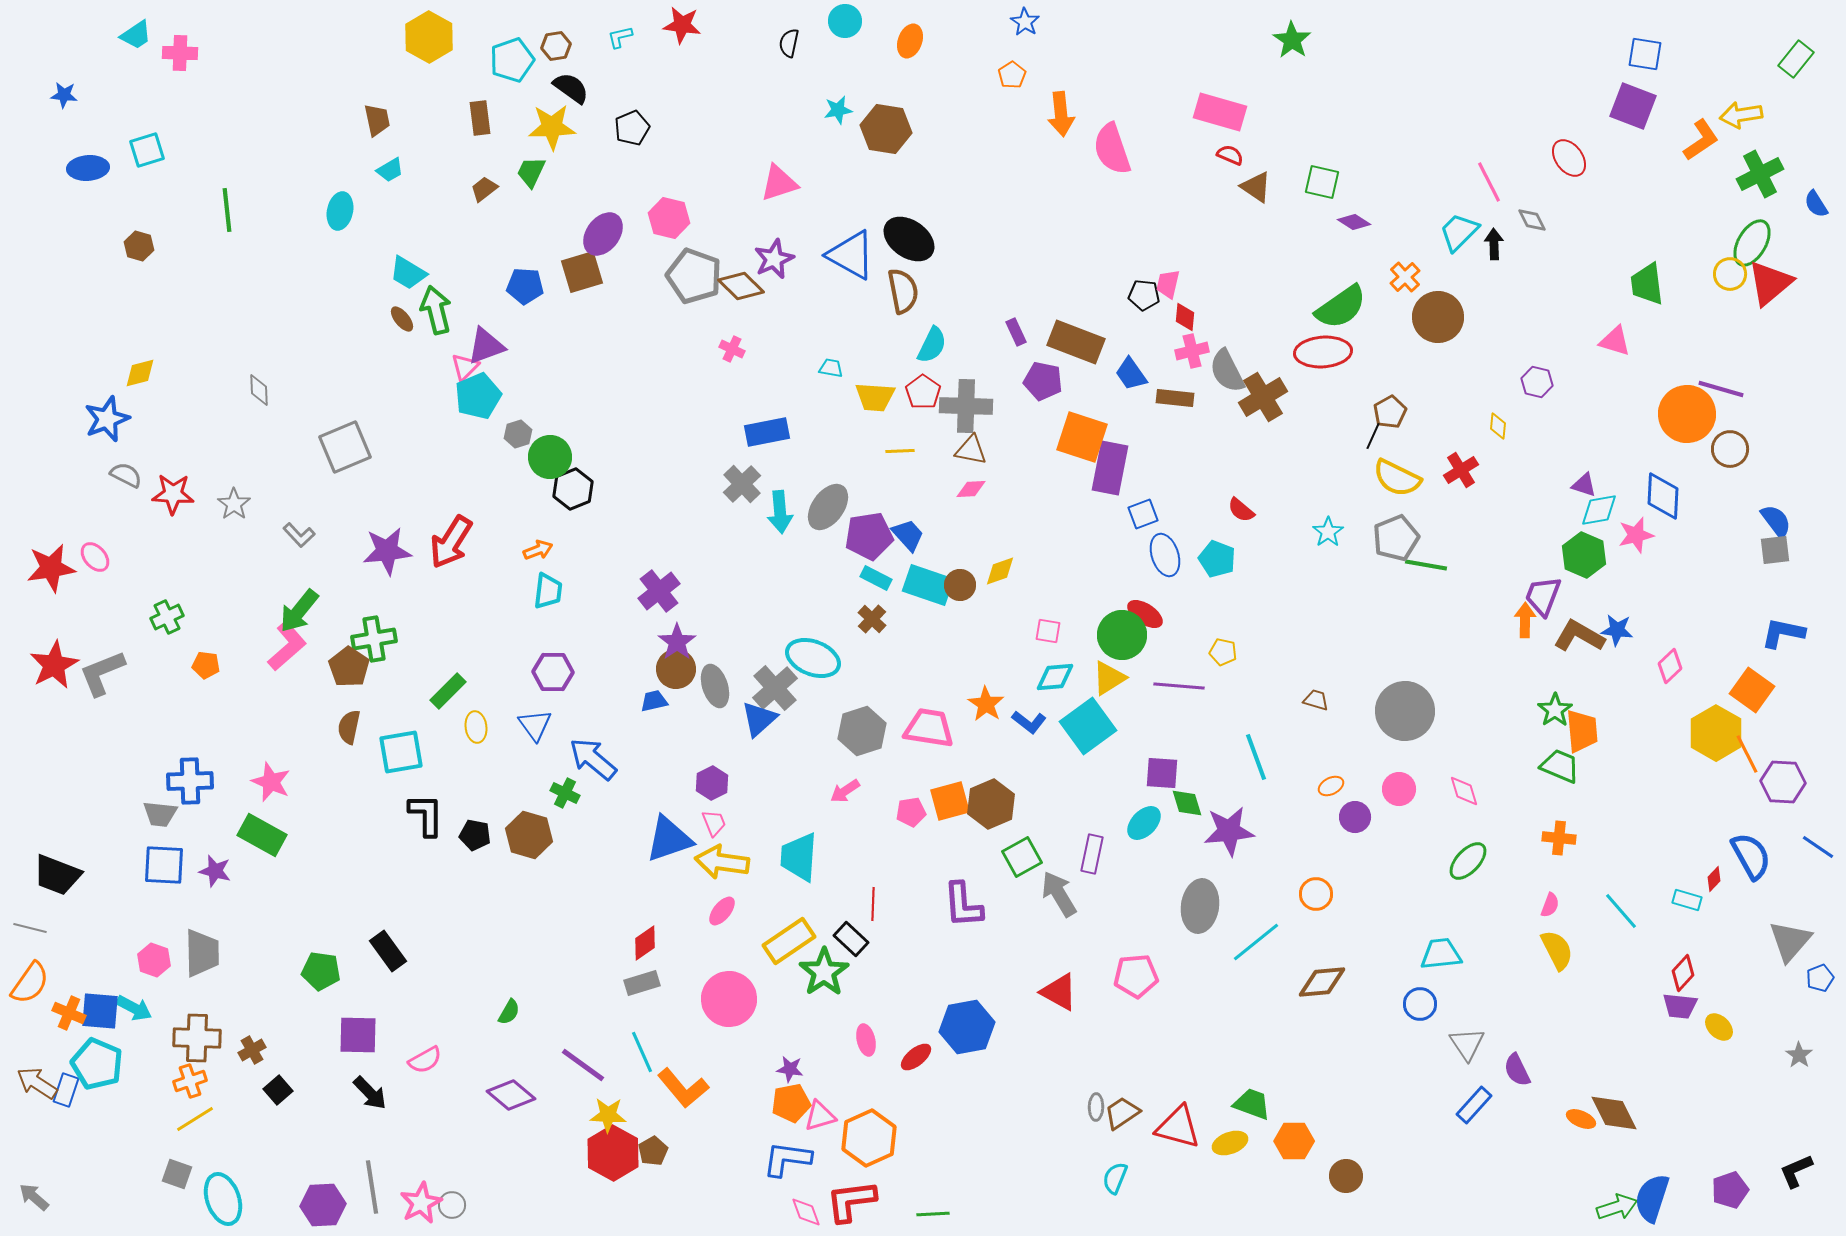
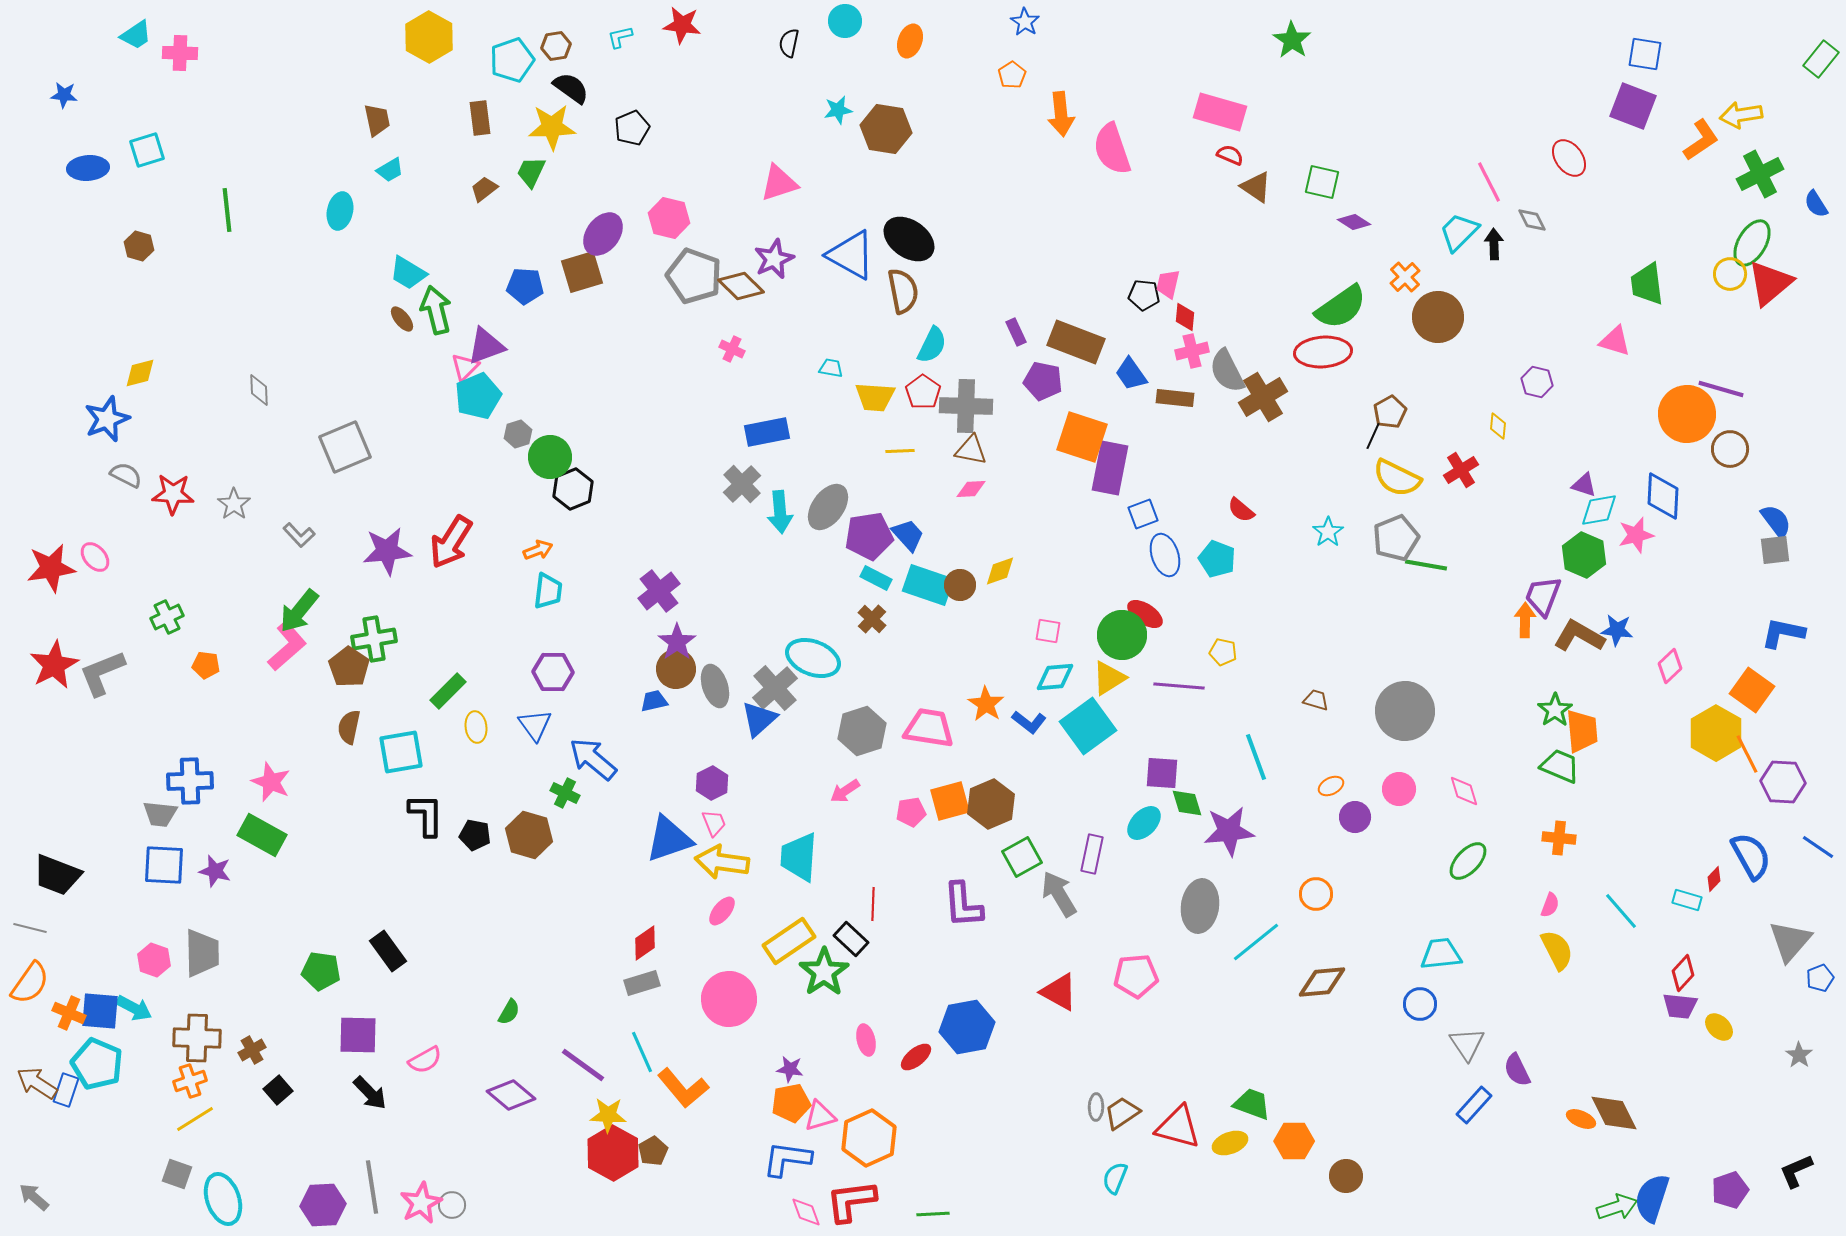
green rectangle at (1796, 59): moved 25 px right
